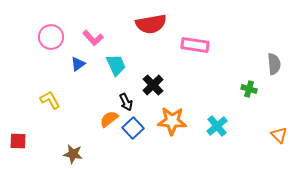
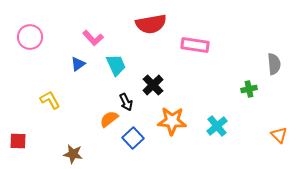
pink circle: moved 21 px left
green cross: rotated 28 degrees counterclockwise
blue square: moved 10 px down
